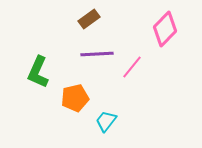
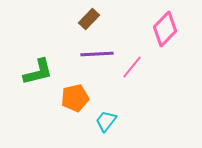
brown rectangle: rotated 10 degrees counterclockwise
green L-shape: rotated 128 degrees counterclockwise
